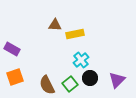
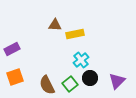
purple rectangle: rotated 56 degrees counterclockwise
purple triangle: moved 1 px down
